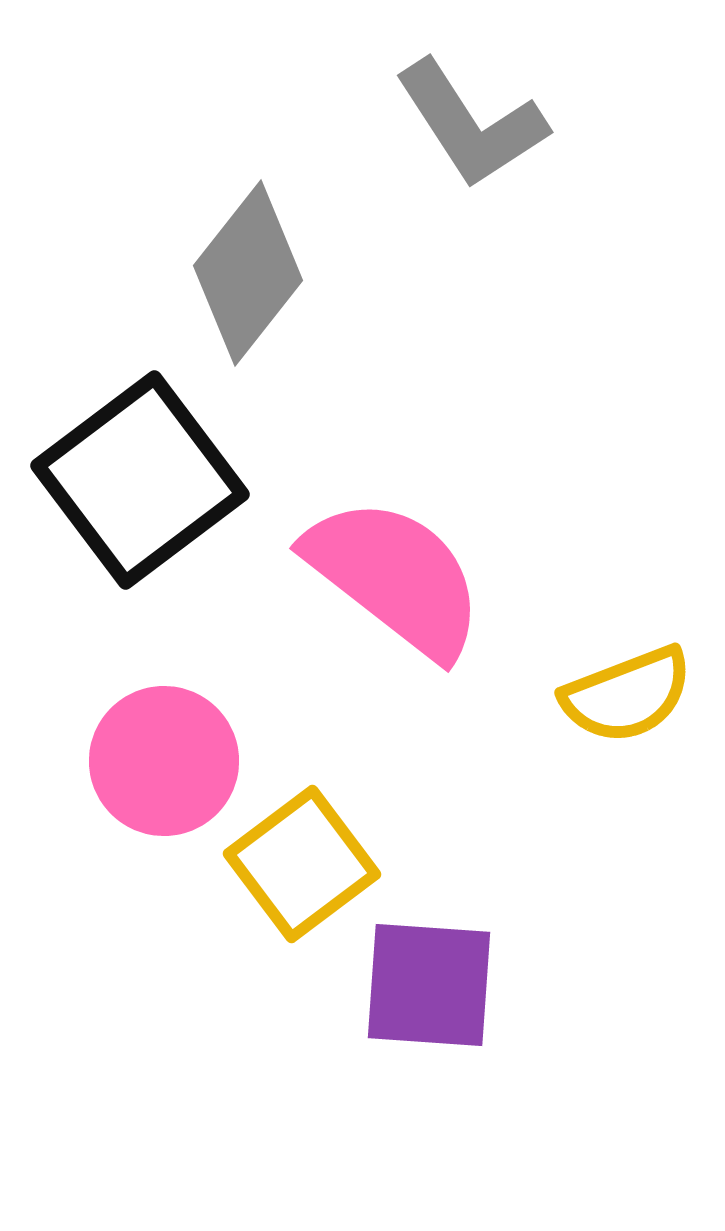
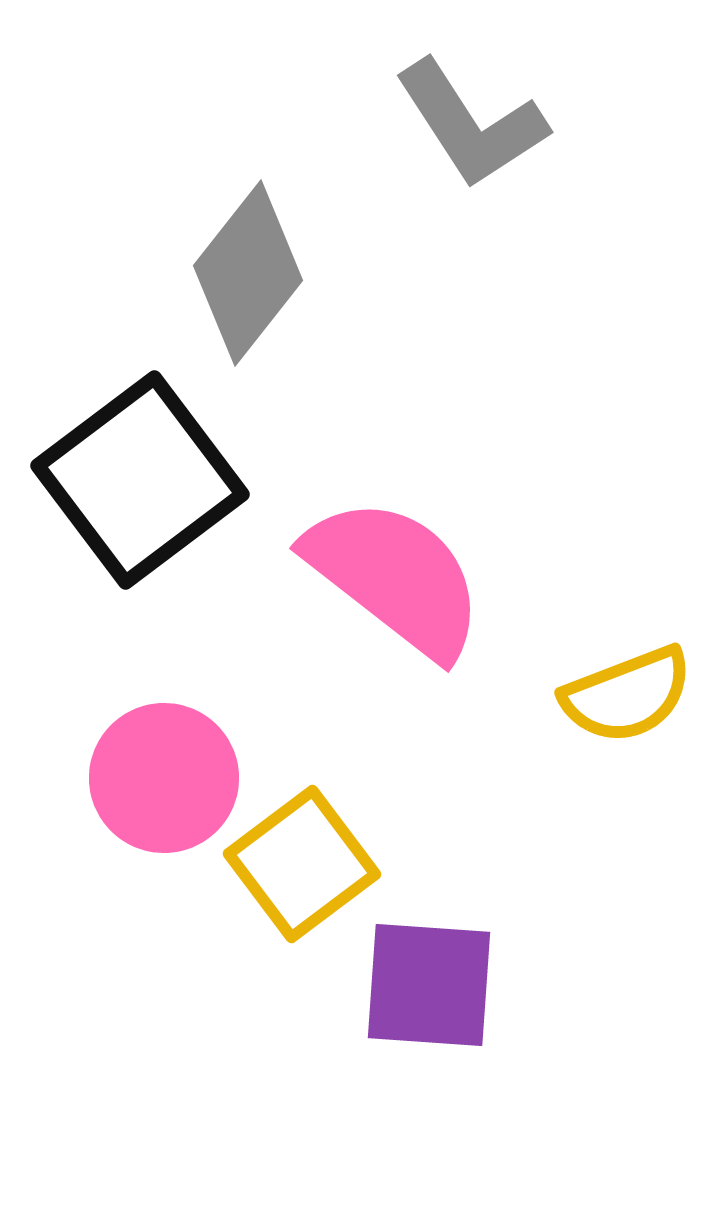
pink circle: moved 17 px down
